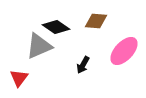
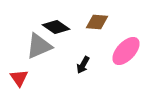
brown diamond: moved 1 px right, 1 px down
pink ellipse: moved 2 px right
red triangle: rotated 12 degrees counterclockwise
